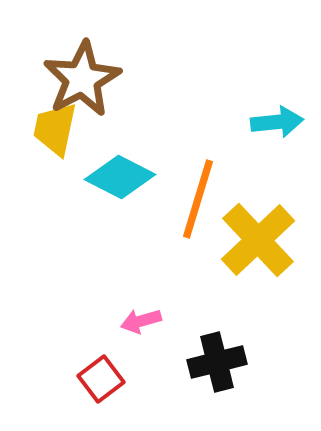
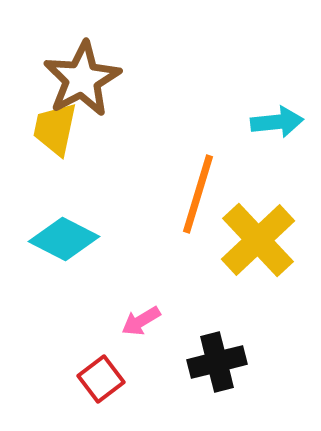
cyan diamond: moved 56 px left, 62 px down
orange line: moved 5 px up
pink arrow: rotated 15 degrees counterclockwise
